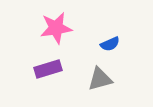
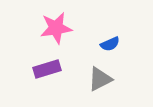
purple rectangle: moved 1 px left
gray triangle: rotated 12 degrees counterclockwise
